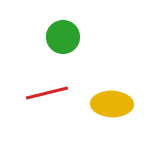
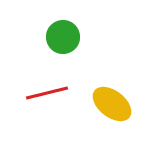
yellow ellipse: rotated 36 degrees clockwise
